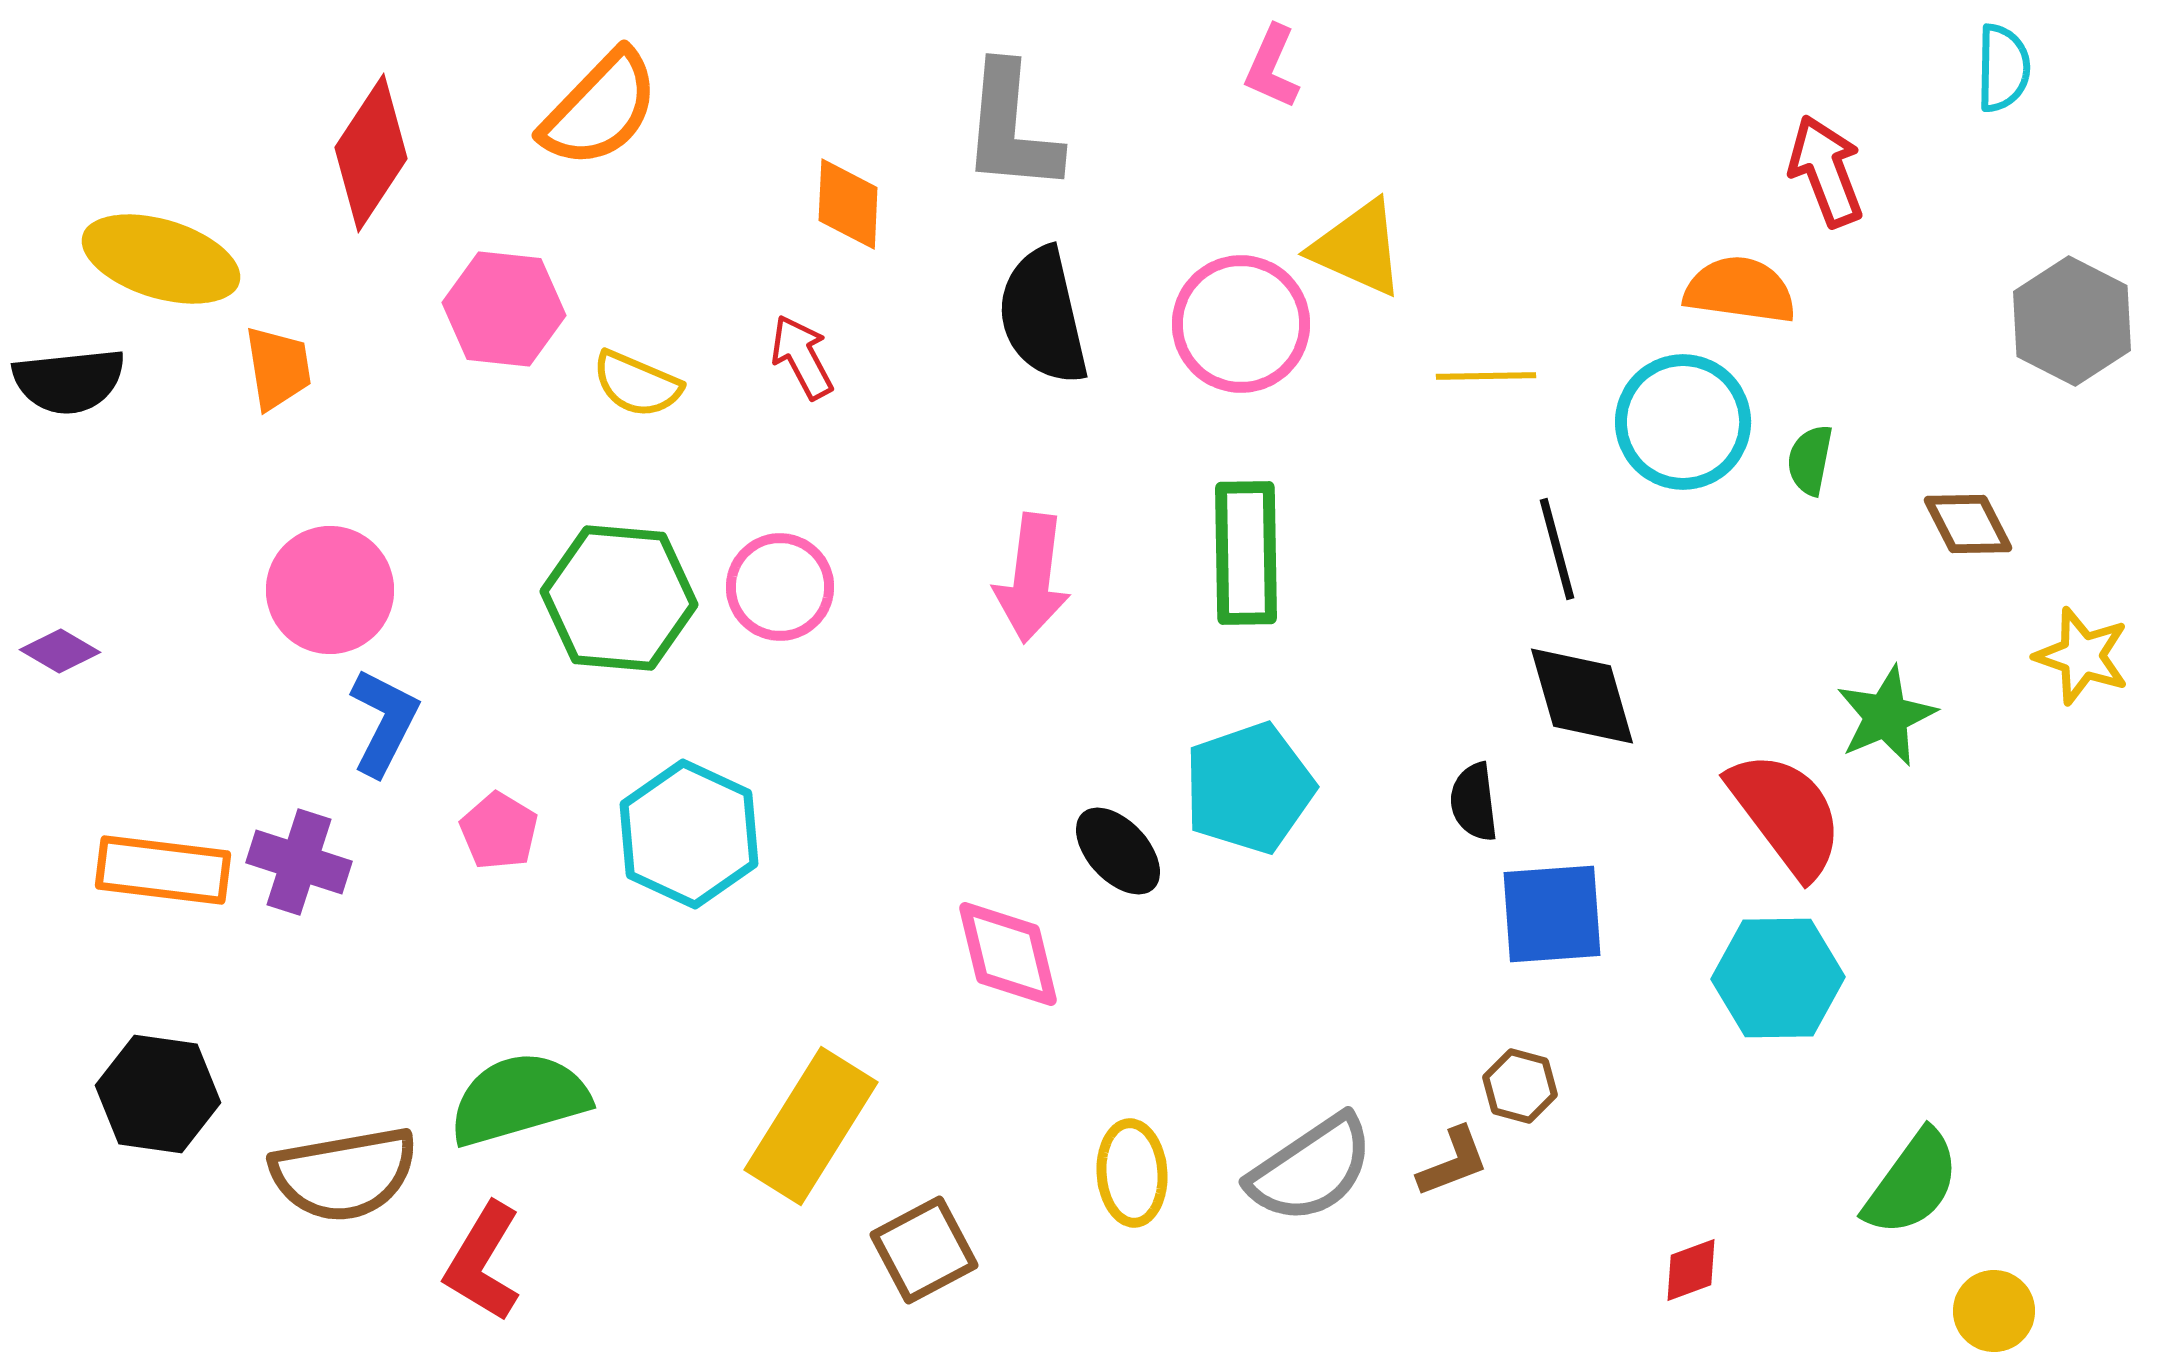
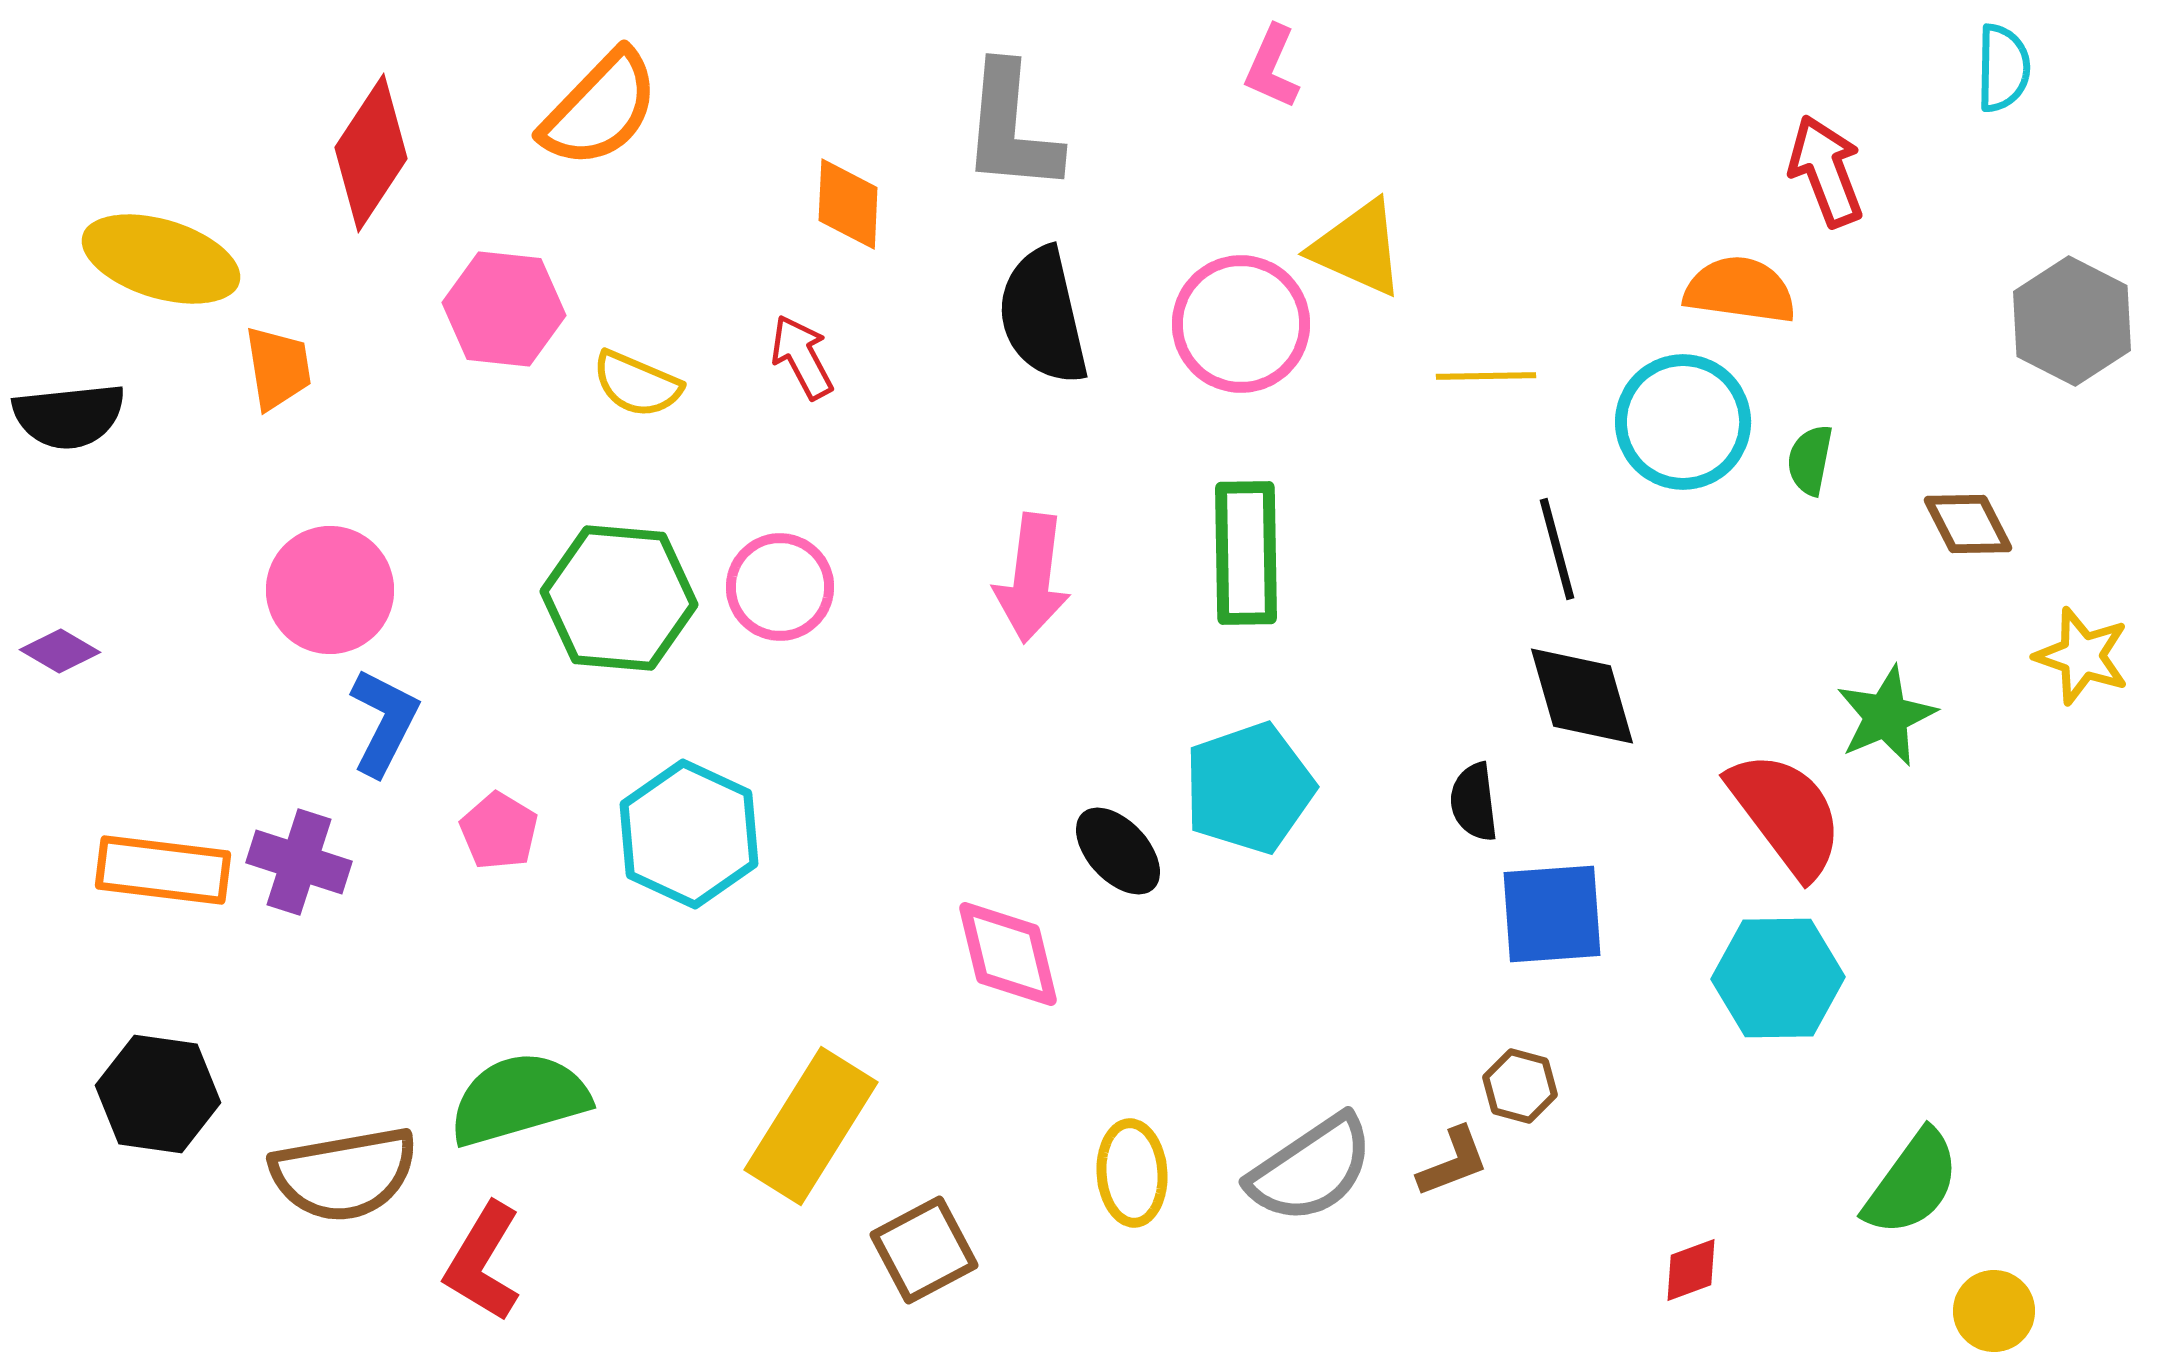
black semicircle at (69, 381): moved 35 px down
